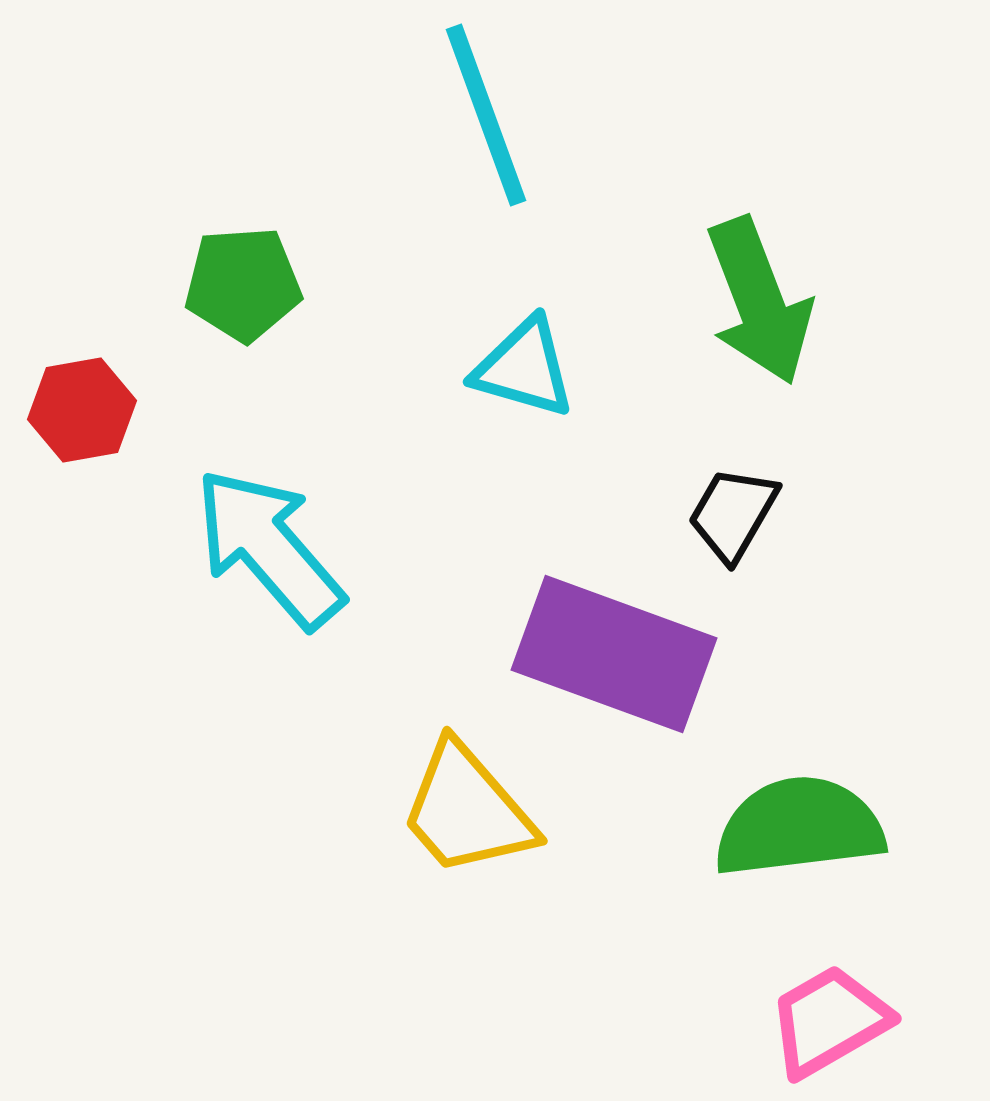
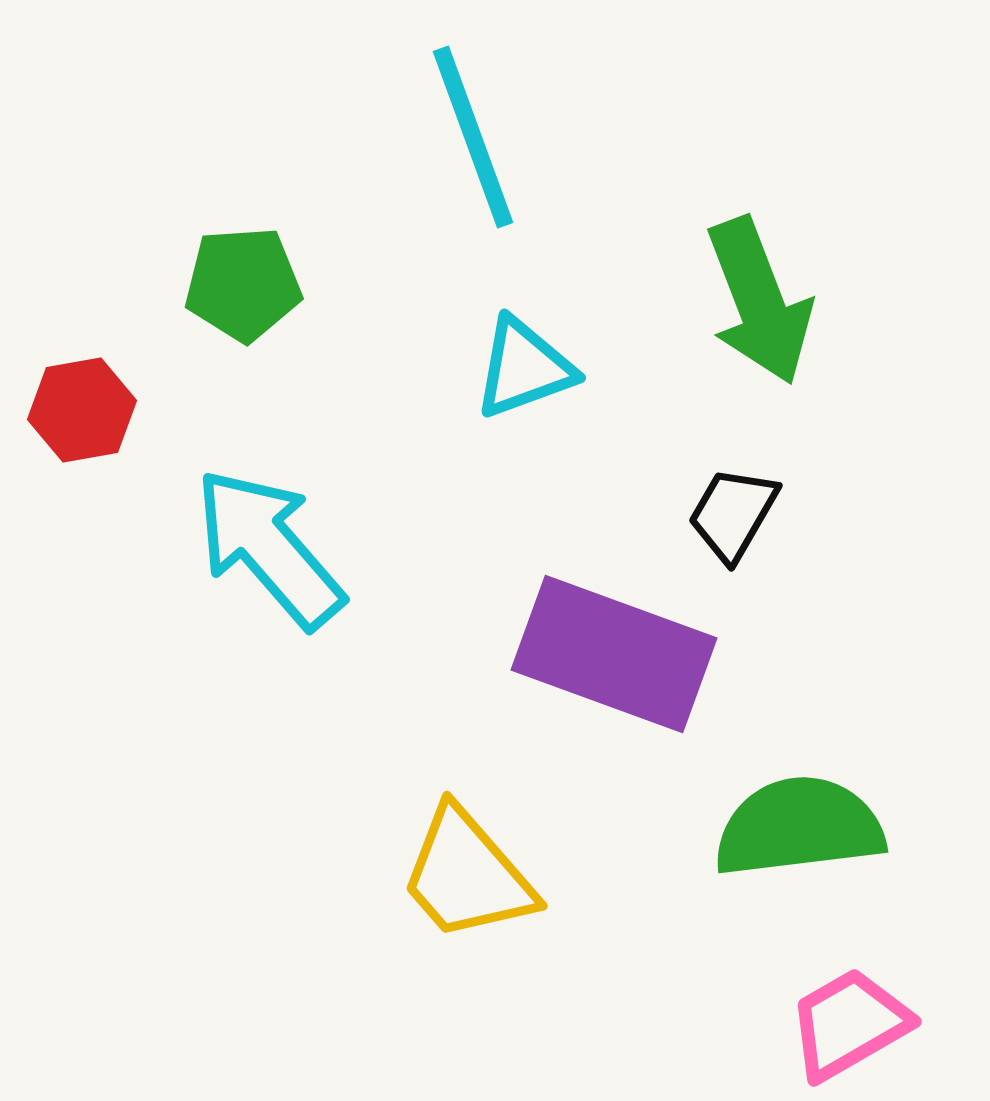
cyan line: moved 13 px left, 22 px down
cyan triangle: rotated 36 degrees counterclockwise
yellow trapezoid: moved 65 px down
pink trapezoid: moved 20 px right, 3 px down
